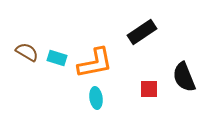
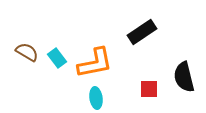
cyan rectangle: rotated 36 degrees clockwise
black semicircle: rotated 8 degrees clockwise
